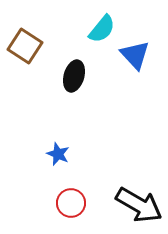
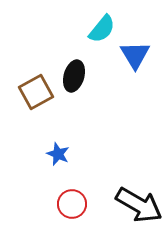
brown square: moved 11 px right, 46 px down; rotated 28 degrees clockwise
blue triangle: rotated 12 degrees clockwise
red circle: moved 1 px right, 1 px down
